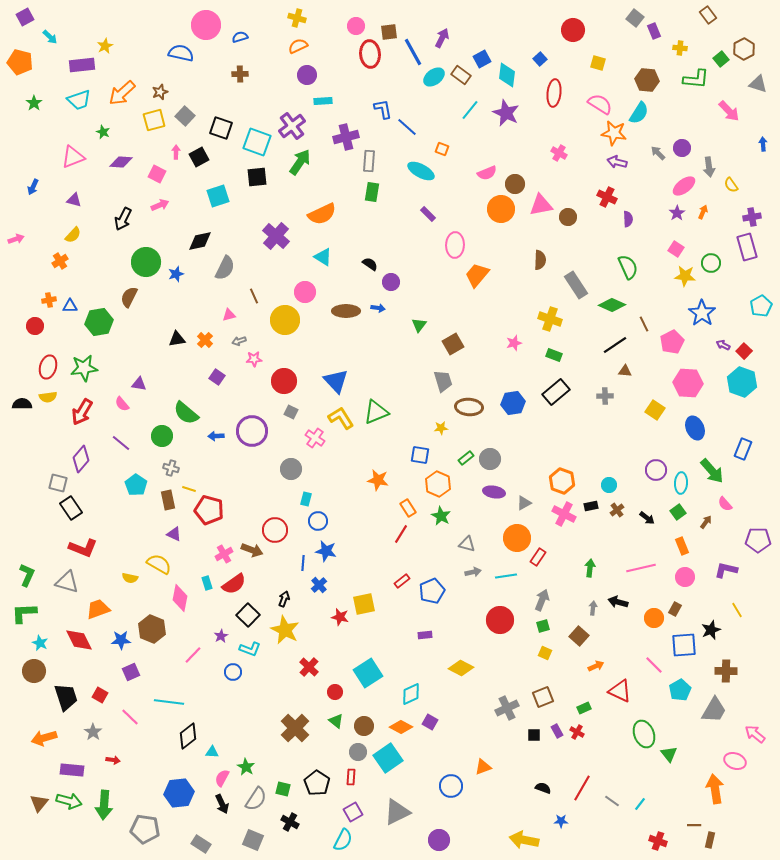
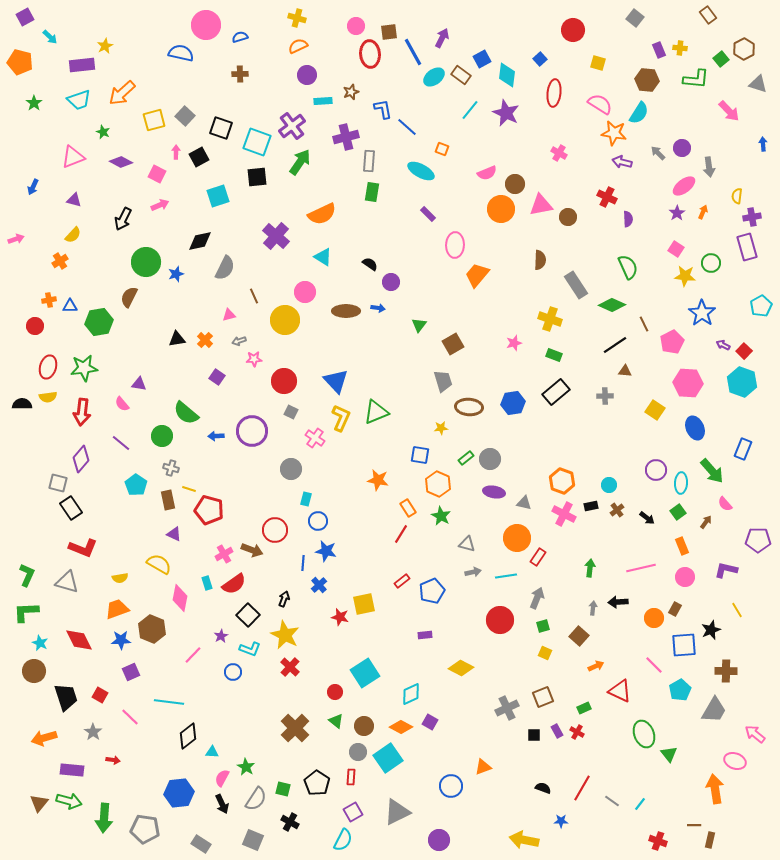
purple rectangle at (654, 31): moved 5 px right, 19 px down
brown star at (160, 92): moved 191 px right
purple diamond at (121, 162): rotated 25 degrees clockwise
purple arrow at (617, 162): moved 5 px right
yellow semicircle at (731, 185): moved 6 px right, 11 px down; rotated 42 degrees clockwise
red arrow at (82, 412): rotated 24 degrees counterclockwise
yellow L-shape at (341, 418): rotated 56 degrees clockwise
gray triangle at (524, 503): rotated 42 degrees clockwise
yellow semicircle at (130, 578): moved 10 px left; rotated 21 degrees counterclockwise
gray arrow at (542, 600): moved 5 px left, 2 px up
black arrow at (618, 602): rotated 18 degrees counterclockwise
orange trapezoid at (98, 609): moved 19 px right
green L-shape at (24, 613): moved 2 px right, 1 px up
yellow star at (285, 630): moved 5 px down
red cross at (309, 667): moved 19 px left
cyan square at (368, 673): moved 3 px left
green arrow at (104, 805): moved 13 px down
